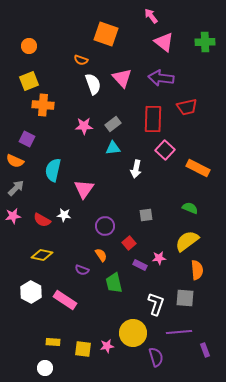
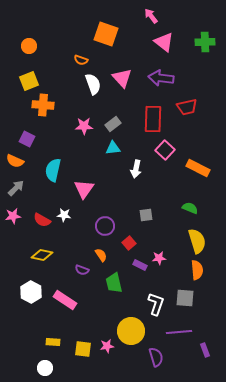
yellow semicircle at (187, 241): moved 10 px right; rotated 110 degrees clockwise
yellow circle at (133, 333): moved 2 px left, 2 px up
